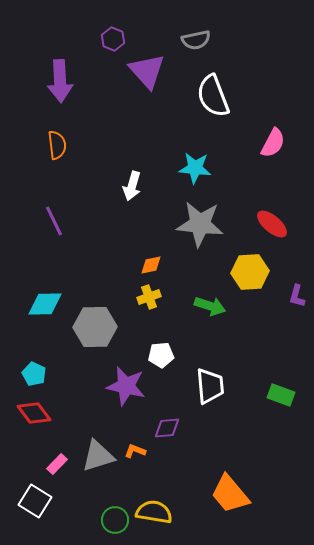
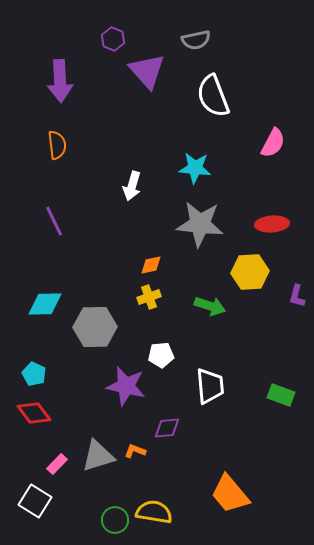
red ellipse: rotated 44 degrees counterclockwise
